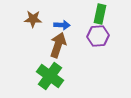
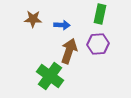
purple hexagon: moved 8 px down
brown arrow: moved 11 px right, 6 px down
